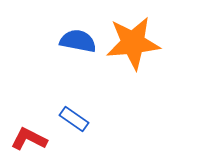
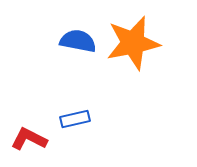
orange star: rotated 6 degrees counterclockwise
blue rectangle: moved 1 px right; rotated 48 degrees counterclockwise
